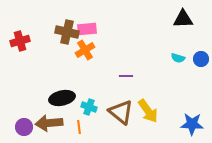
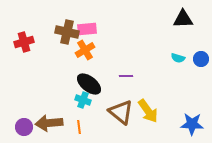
red cross: moved 4 px right, 1 px down
black ellipse: moved 27 px right, 14 px up; rotated 50 degrees clockwise
cyan cross: moved 6 px left, 7 px up
